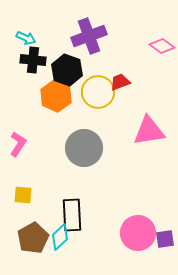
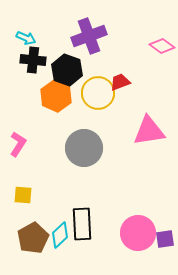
yellow circle: moved 1 px down
black rectangle: moved 10 px right, 9 px down
cyan diamond: moved 2 px up
